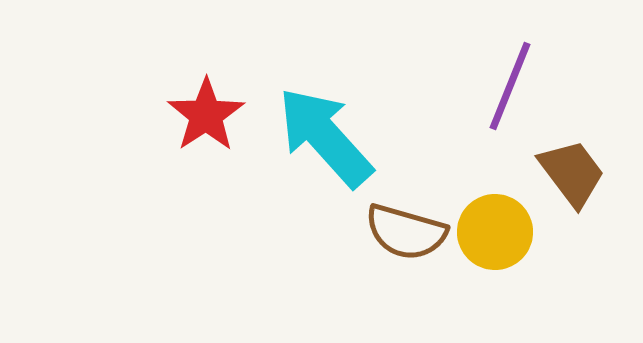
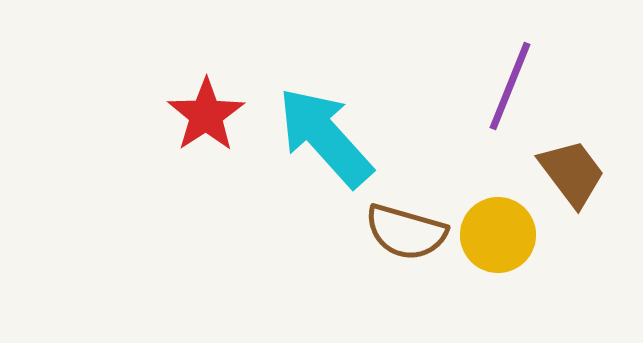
yellow circle: moved 3 px right, 3 px down
